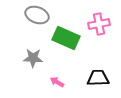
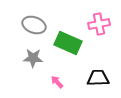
gray ellipse: moved 3 px left, 10 px down
green rectangle: moved 2 px right, 5 px down
pink arrow: rotated 16 degrees clockwise
